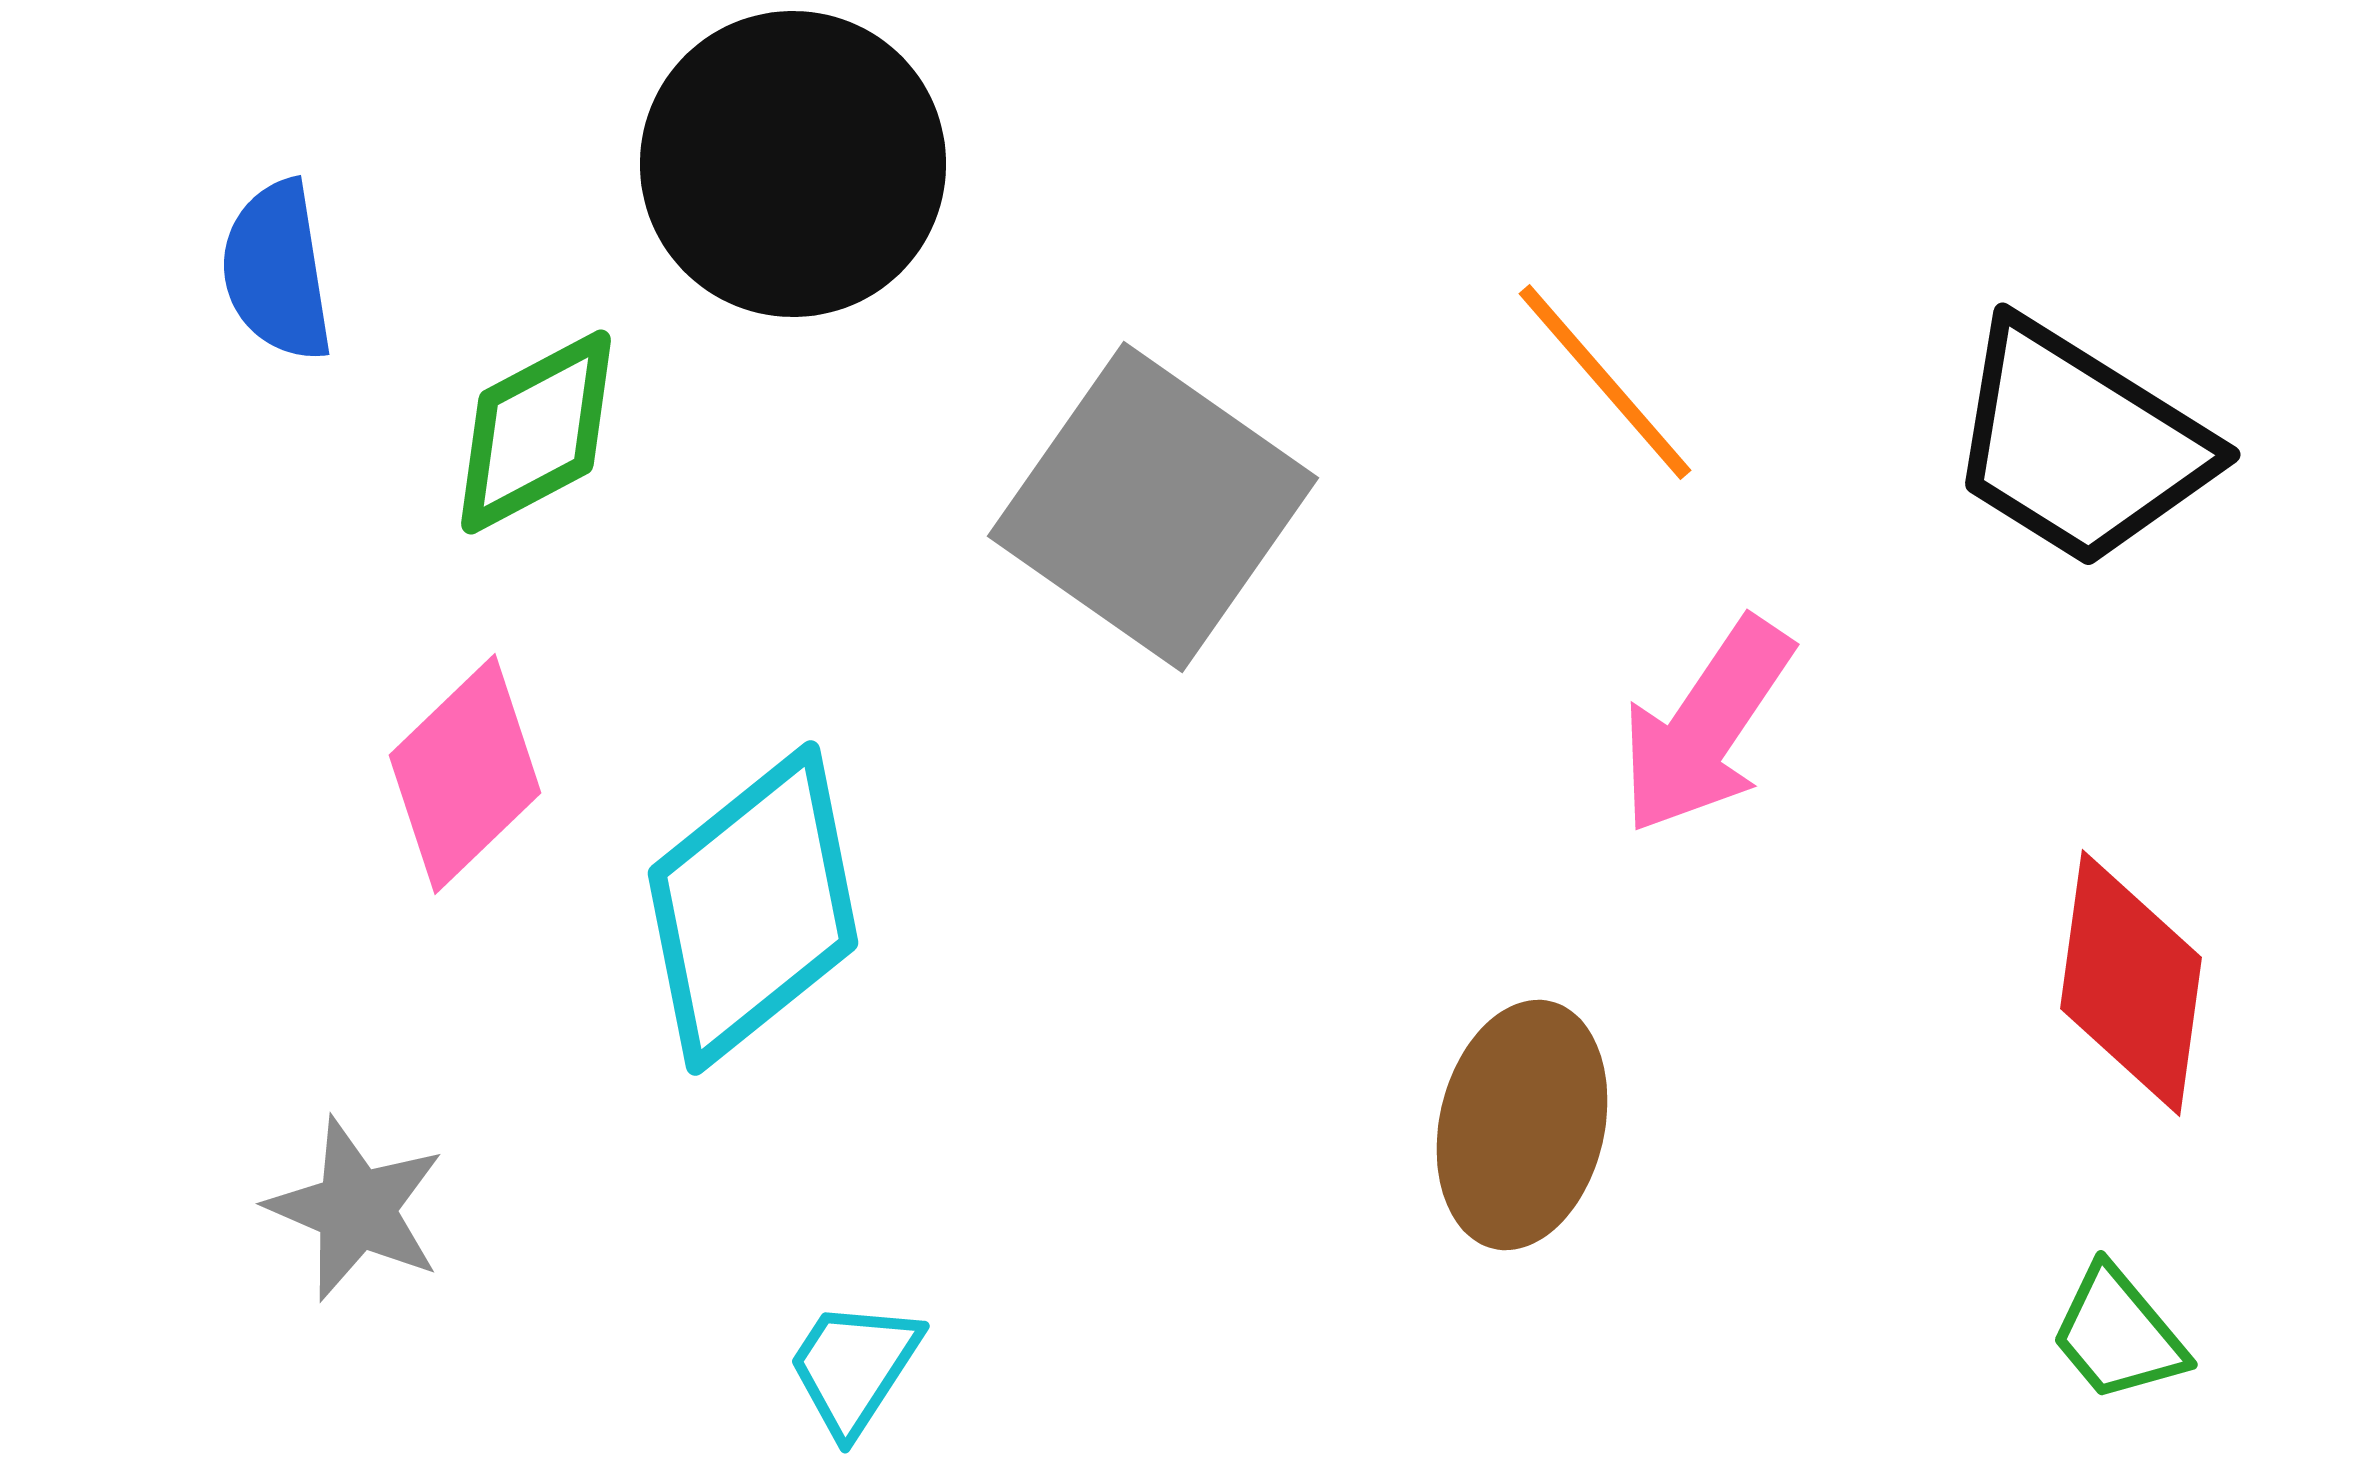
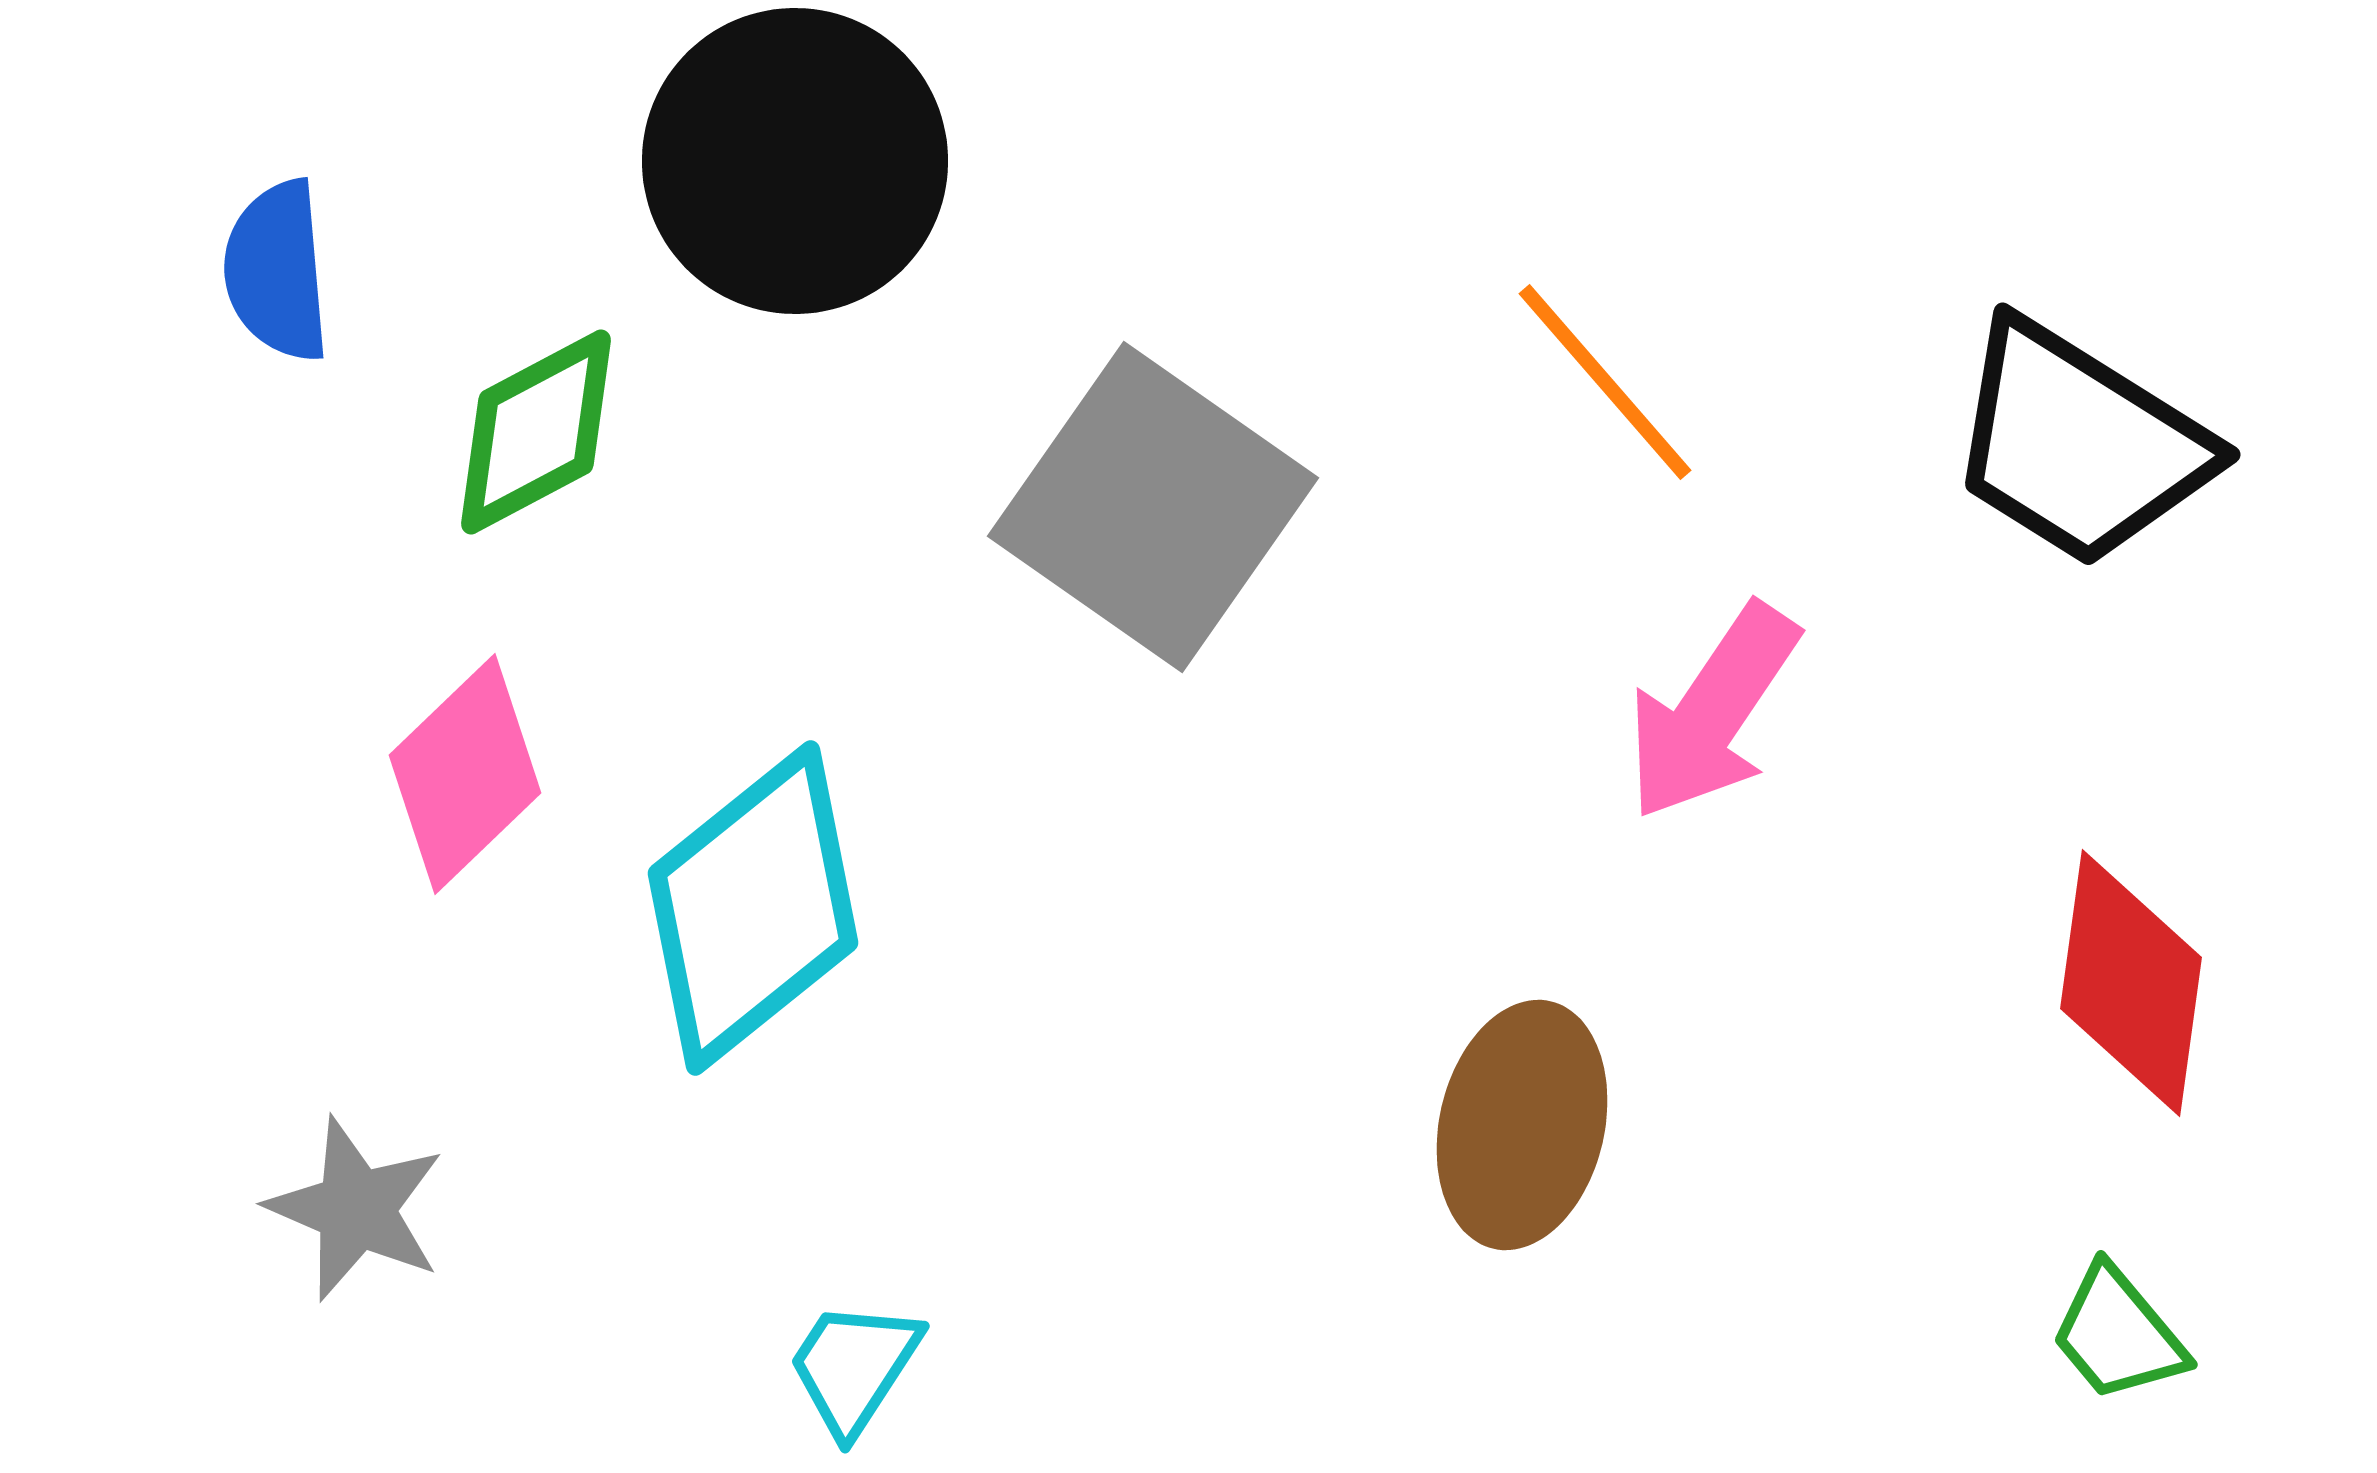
black circle: moved 2 px right, 3 px up
blue semicircle: rotated 4 degrees clockwise
pink arrow: moved 6 px right, 14 px up
